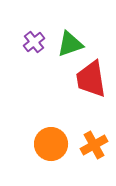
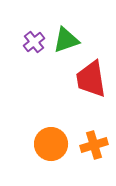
green triangle: moved 4 px left, 4 px up
orange cross: rotated 12 degrees clockwise
